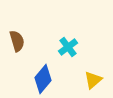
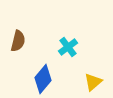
brown semicircle: moved 1 px right; rotated 30 degrees clockwise
yellow triangle: moved 2 px down
